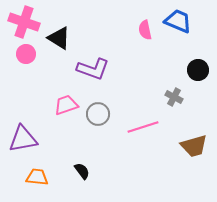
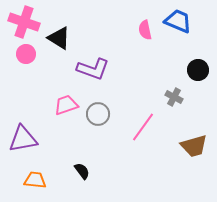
pink line: rotated 36 degrees counterclockwise
orange trapezoid: moved 2 px left, 3 px down
